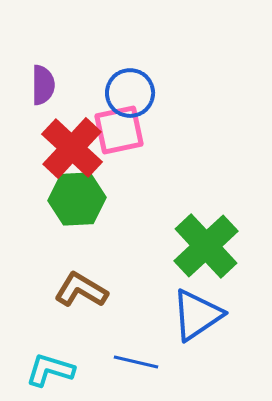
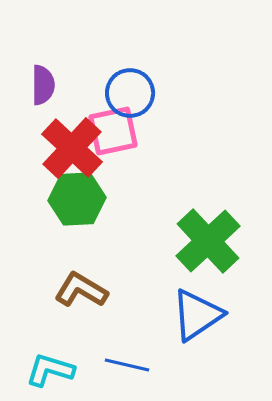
pink square: moved 6 px left, 1 px down
green cross: moved 2 px right, 5 px up
blue line: moved 9 px left, 3 px down
